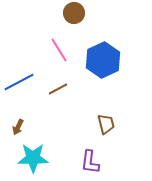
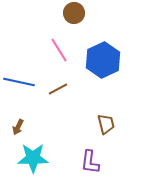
blue line: rotated 40 degrees clockwise
